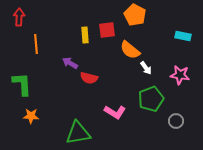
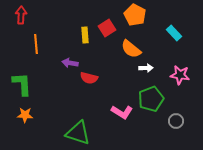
red arrow: moved 2 px right, 2 px up
red square: moved 2 px up; rotated 24 degrees counterclockwise
cyan rectangle: moved 9 px left, 3 px up; rotated 35 degrees clockwise
orange semicircle: moved 1 px right, 1 px up
purple arrow: rotated 21 degrees counterclockwise
white arrow: rotated 56 degrees counterclockwise
pink L-shape: moved 7 px right
orange star: moved 6 px left, 1 px up
green triangle: rotated 28 degrees clockwise
